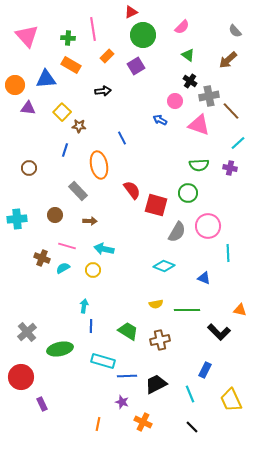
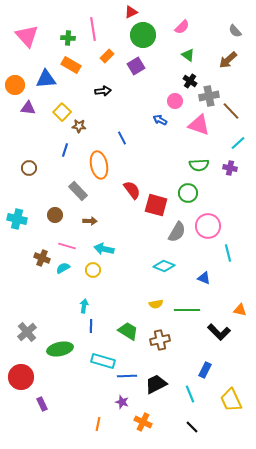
cyan cross at (17, 219): rotated 18 degrees clockwise
cyan line at (228, 253): rotated 12 degrees counterclockwise
